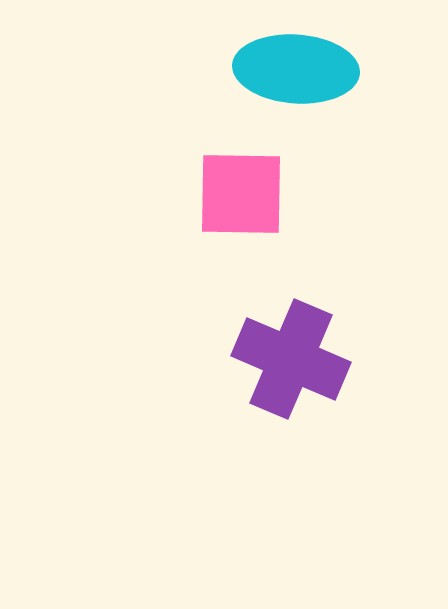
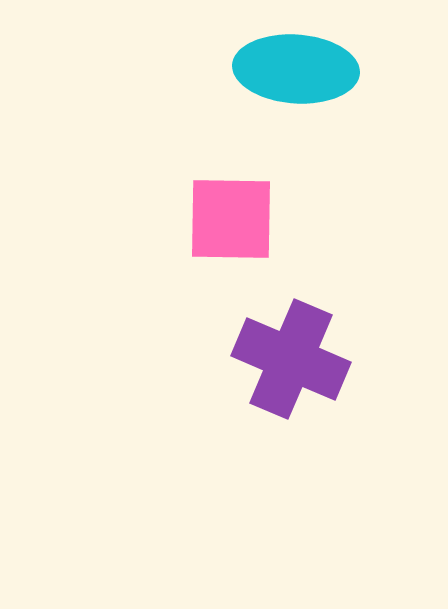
pink square: moved 10 px left, 25 px down
